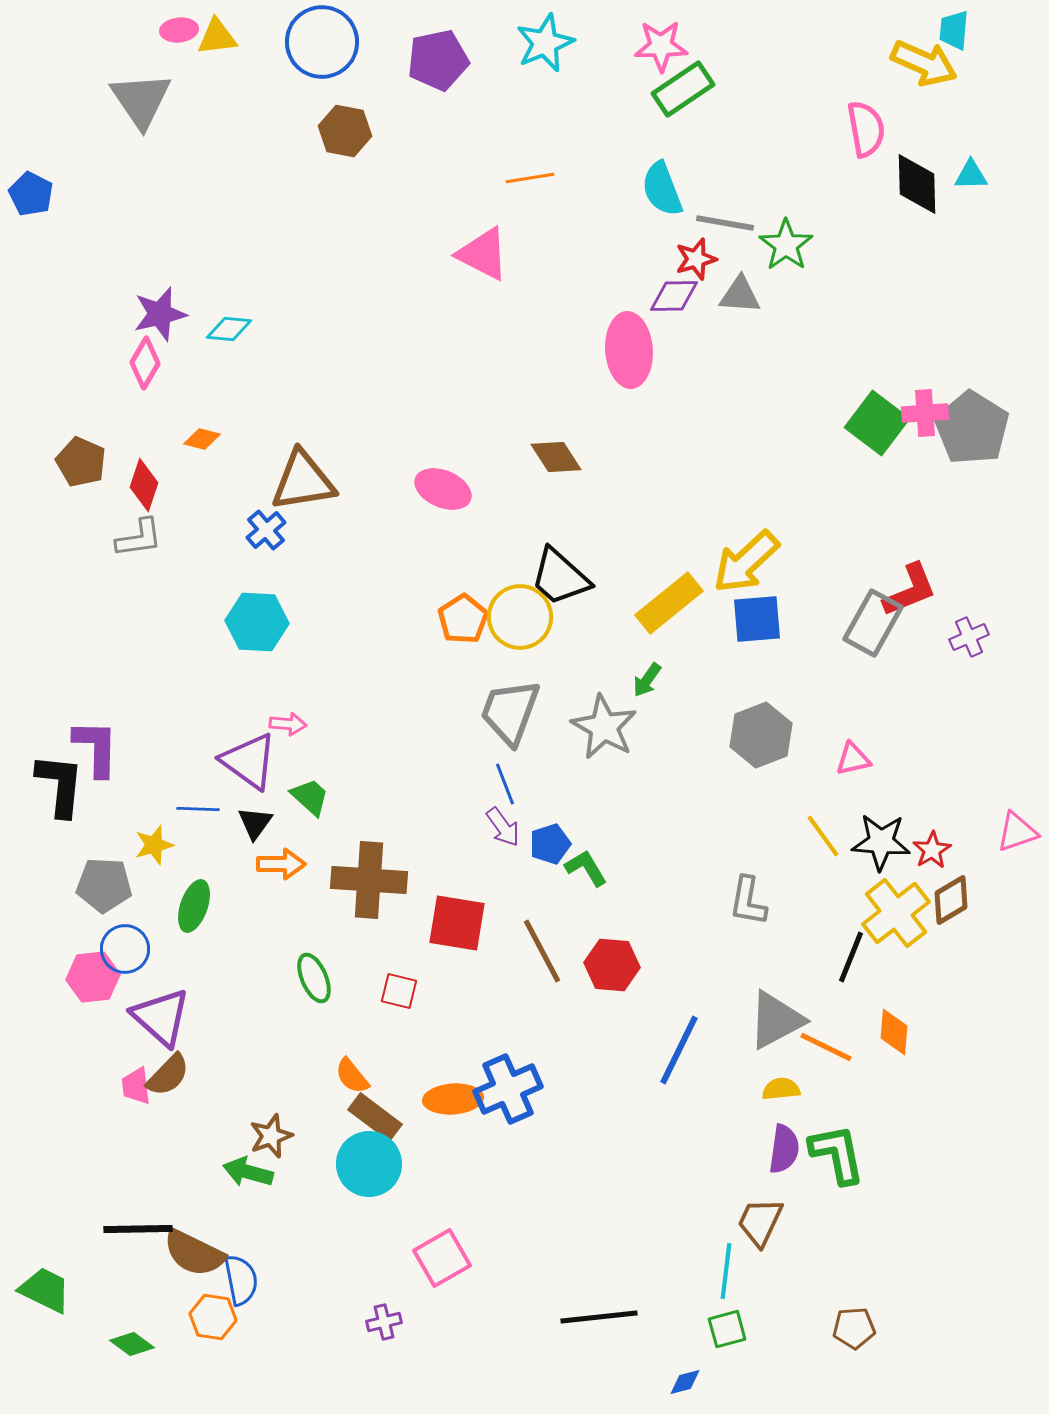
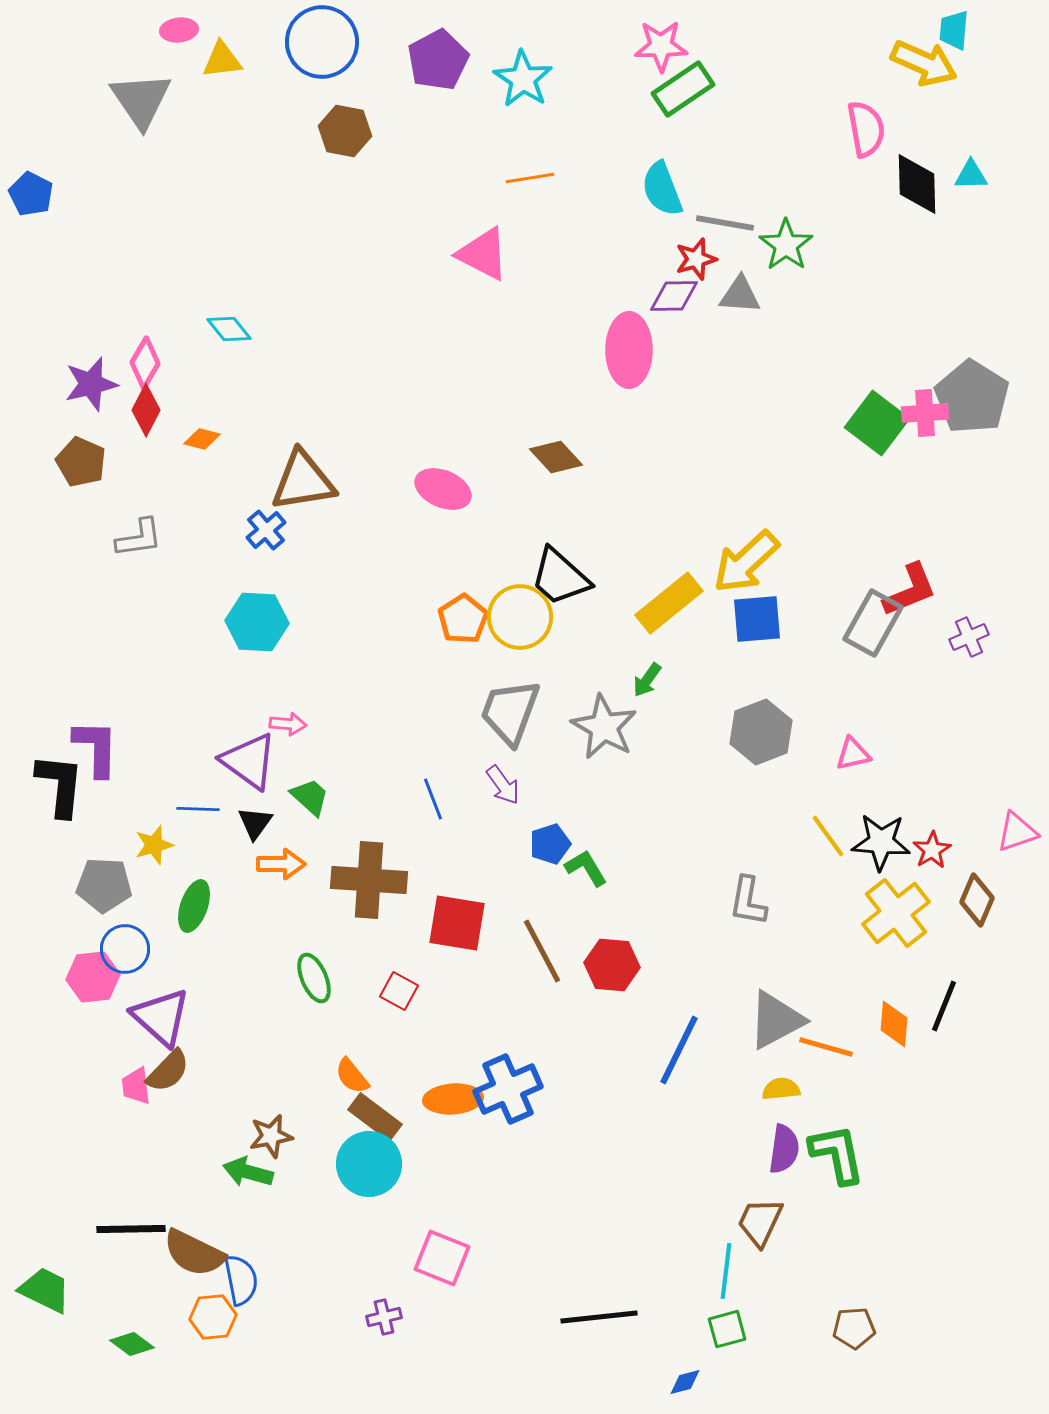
yellow triangle at (217, 37): moved 5 px right, 23 px down
cyan star at (545, 43): moved 22 px left, 36 px down; rotated 16 degrees counterclockwise
purple pentagon at (438, 60): rotated 16 degrees counterclockwise
purple star at (160, 314): moved 69 px left, 70 px down
cyan diamond at (229, 329): rotated 45 degrees clockwise
pink ellipse at (629, 350): rotated 4 degrees clockwise
gray pentagon at (972, 428): moved 31 px up
brown diamond at (556, 457): rotated 10 degrees counterclockwise
red diamond at (144, 485): moved 2 px right, 75 px up; rotated 9 degrees clockwise
gray hexagon at (761, 735): moved 3 px up
pink triangle at (853, 759): moved 5 px up
blue line at (505, 784): moved 72 px left, 15 px down
purple arrow at (503, 827): moved 42 px up
yellow line at (823, 836): moved 5 px right
brown diamond at (951, 900): moved 26 px right; rotated 36 degrees counterclockwise
black line at (851, 957): moved 93 px right, 49 px down
red square at (399, 991): rotated 15 degrees clockwise
orange diamond at (894, 1032): moved 8 px up
orange line at (826, 1047): rotated 10 degrees counterclockwise
brown semicircle at (168, 1075): moved 4 px up
brown star at (271, 1136): rotated 9 degrees clockwise
black line at (138, 1229): moved 7 px left
pink square at (442, 1258): rotated 38 degrees counterclockwise
orange hexagon at (213, 1317): rotated 15 degrees counterclockwise
purple cross at (384, 1322): moved 5 px up
